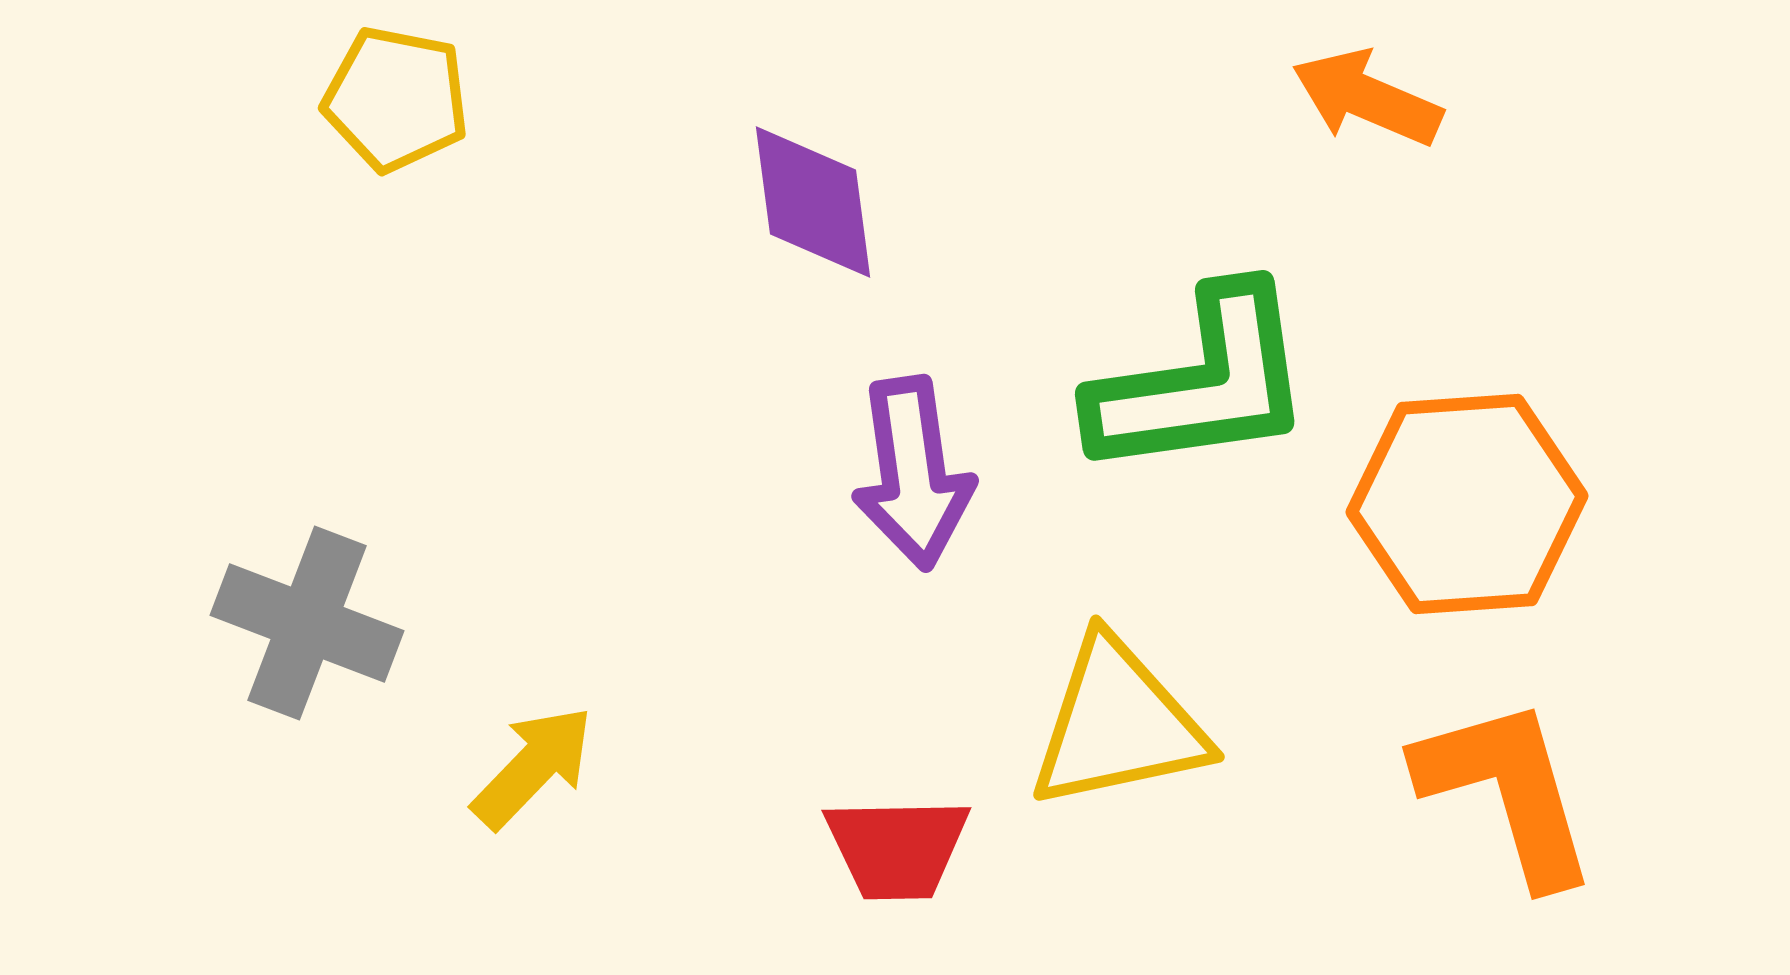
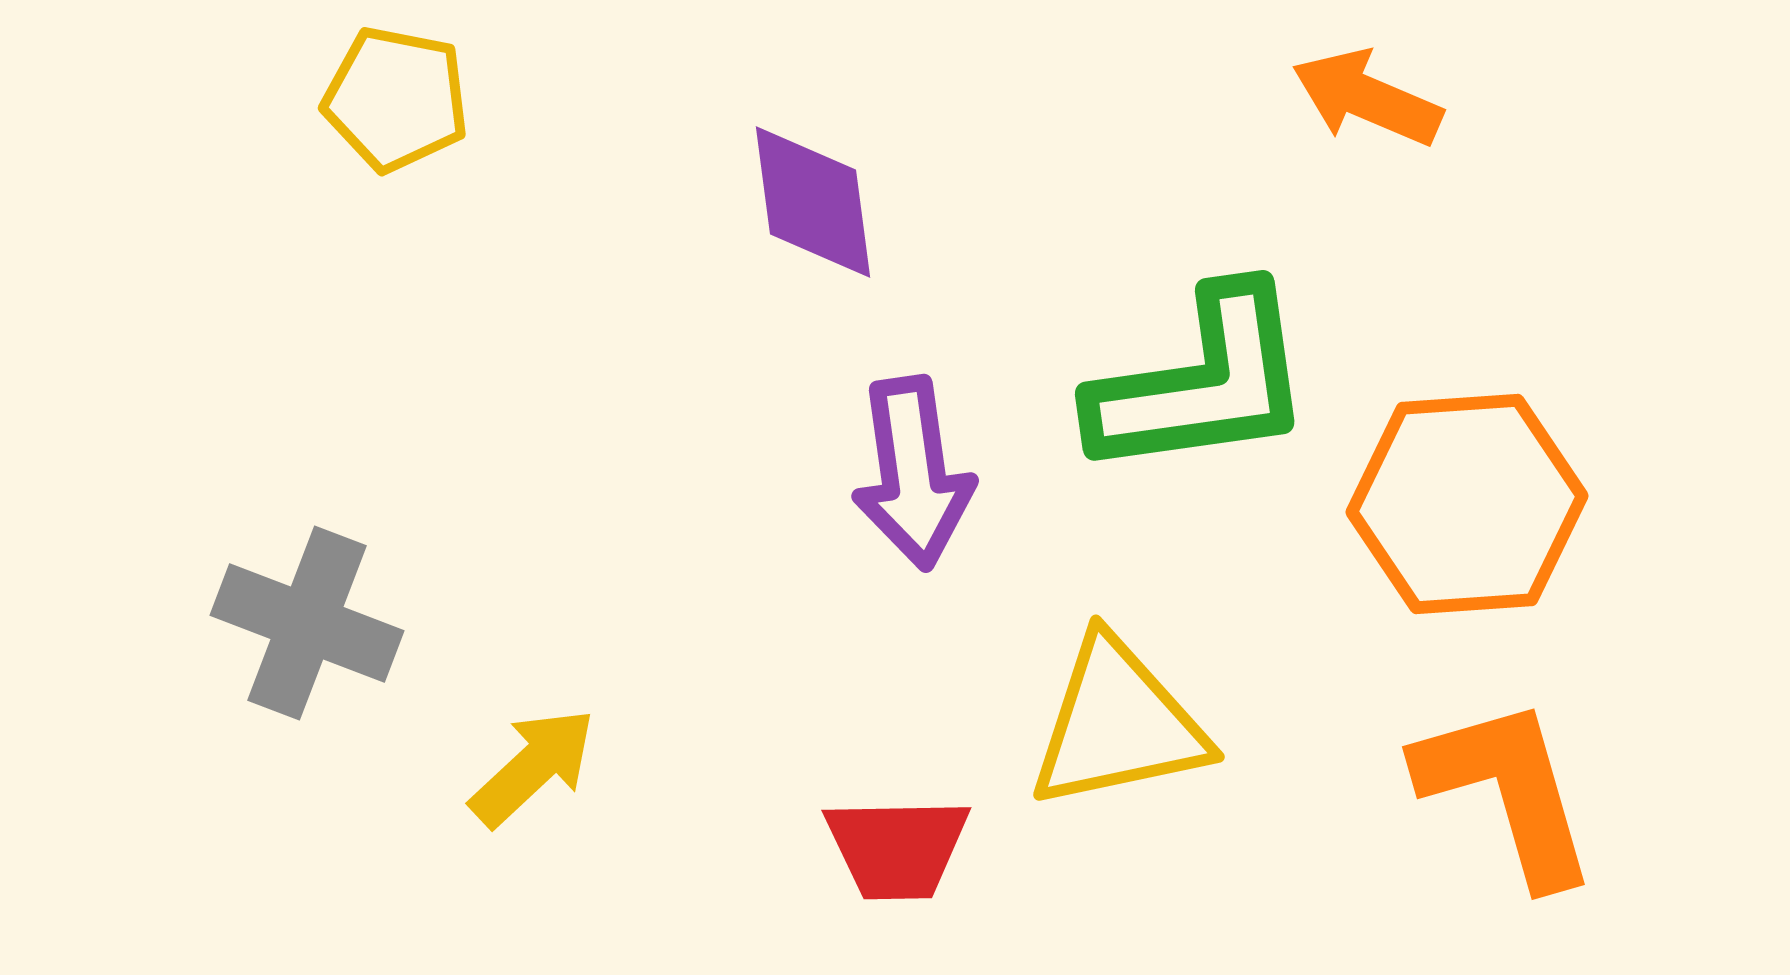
yellow arrow: rotated 3 degrees clockwise
